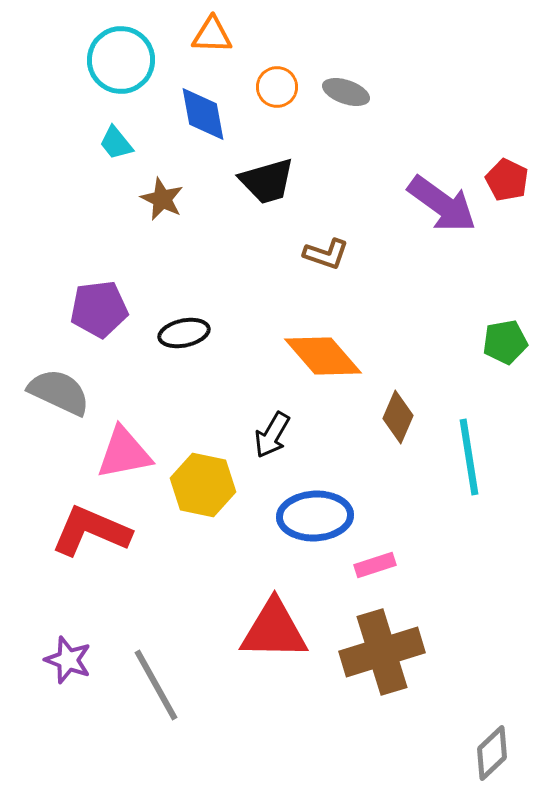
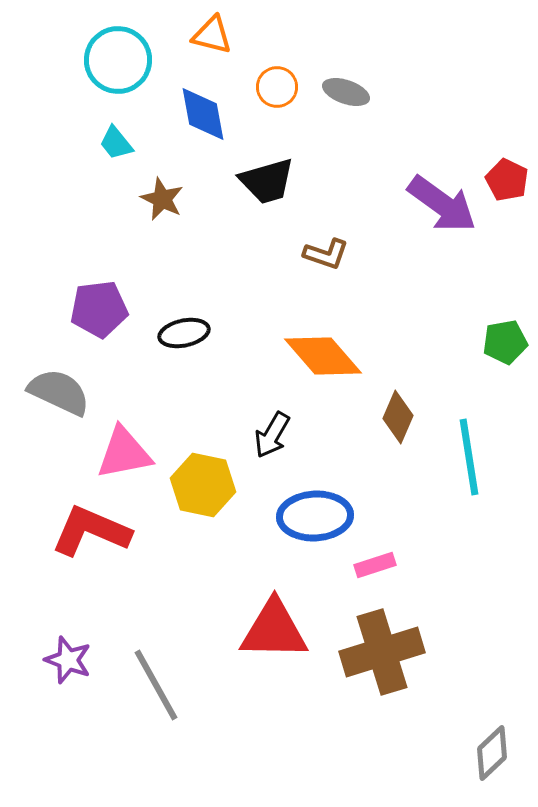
orange triangle: rotated 12 degrees clockwise
cyan circle: moved 3 px left
